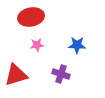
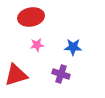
blue star: moved 4 px left, 2 px down
